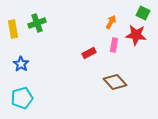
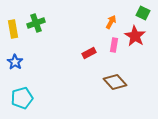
green cross: moved 1 px left
red star: moved 1 px left, 1 px down; rotated 25 degrees clockwise
blue star: moved 6 px left, 2 px up
